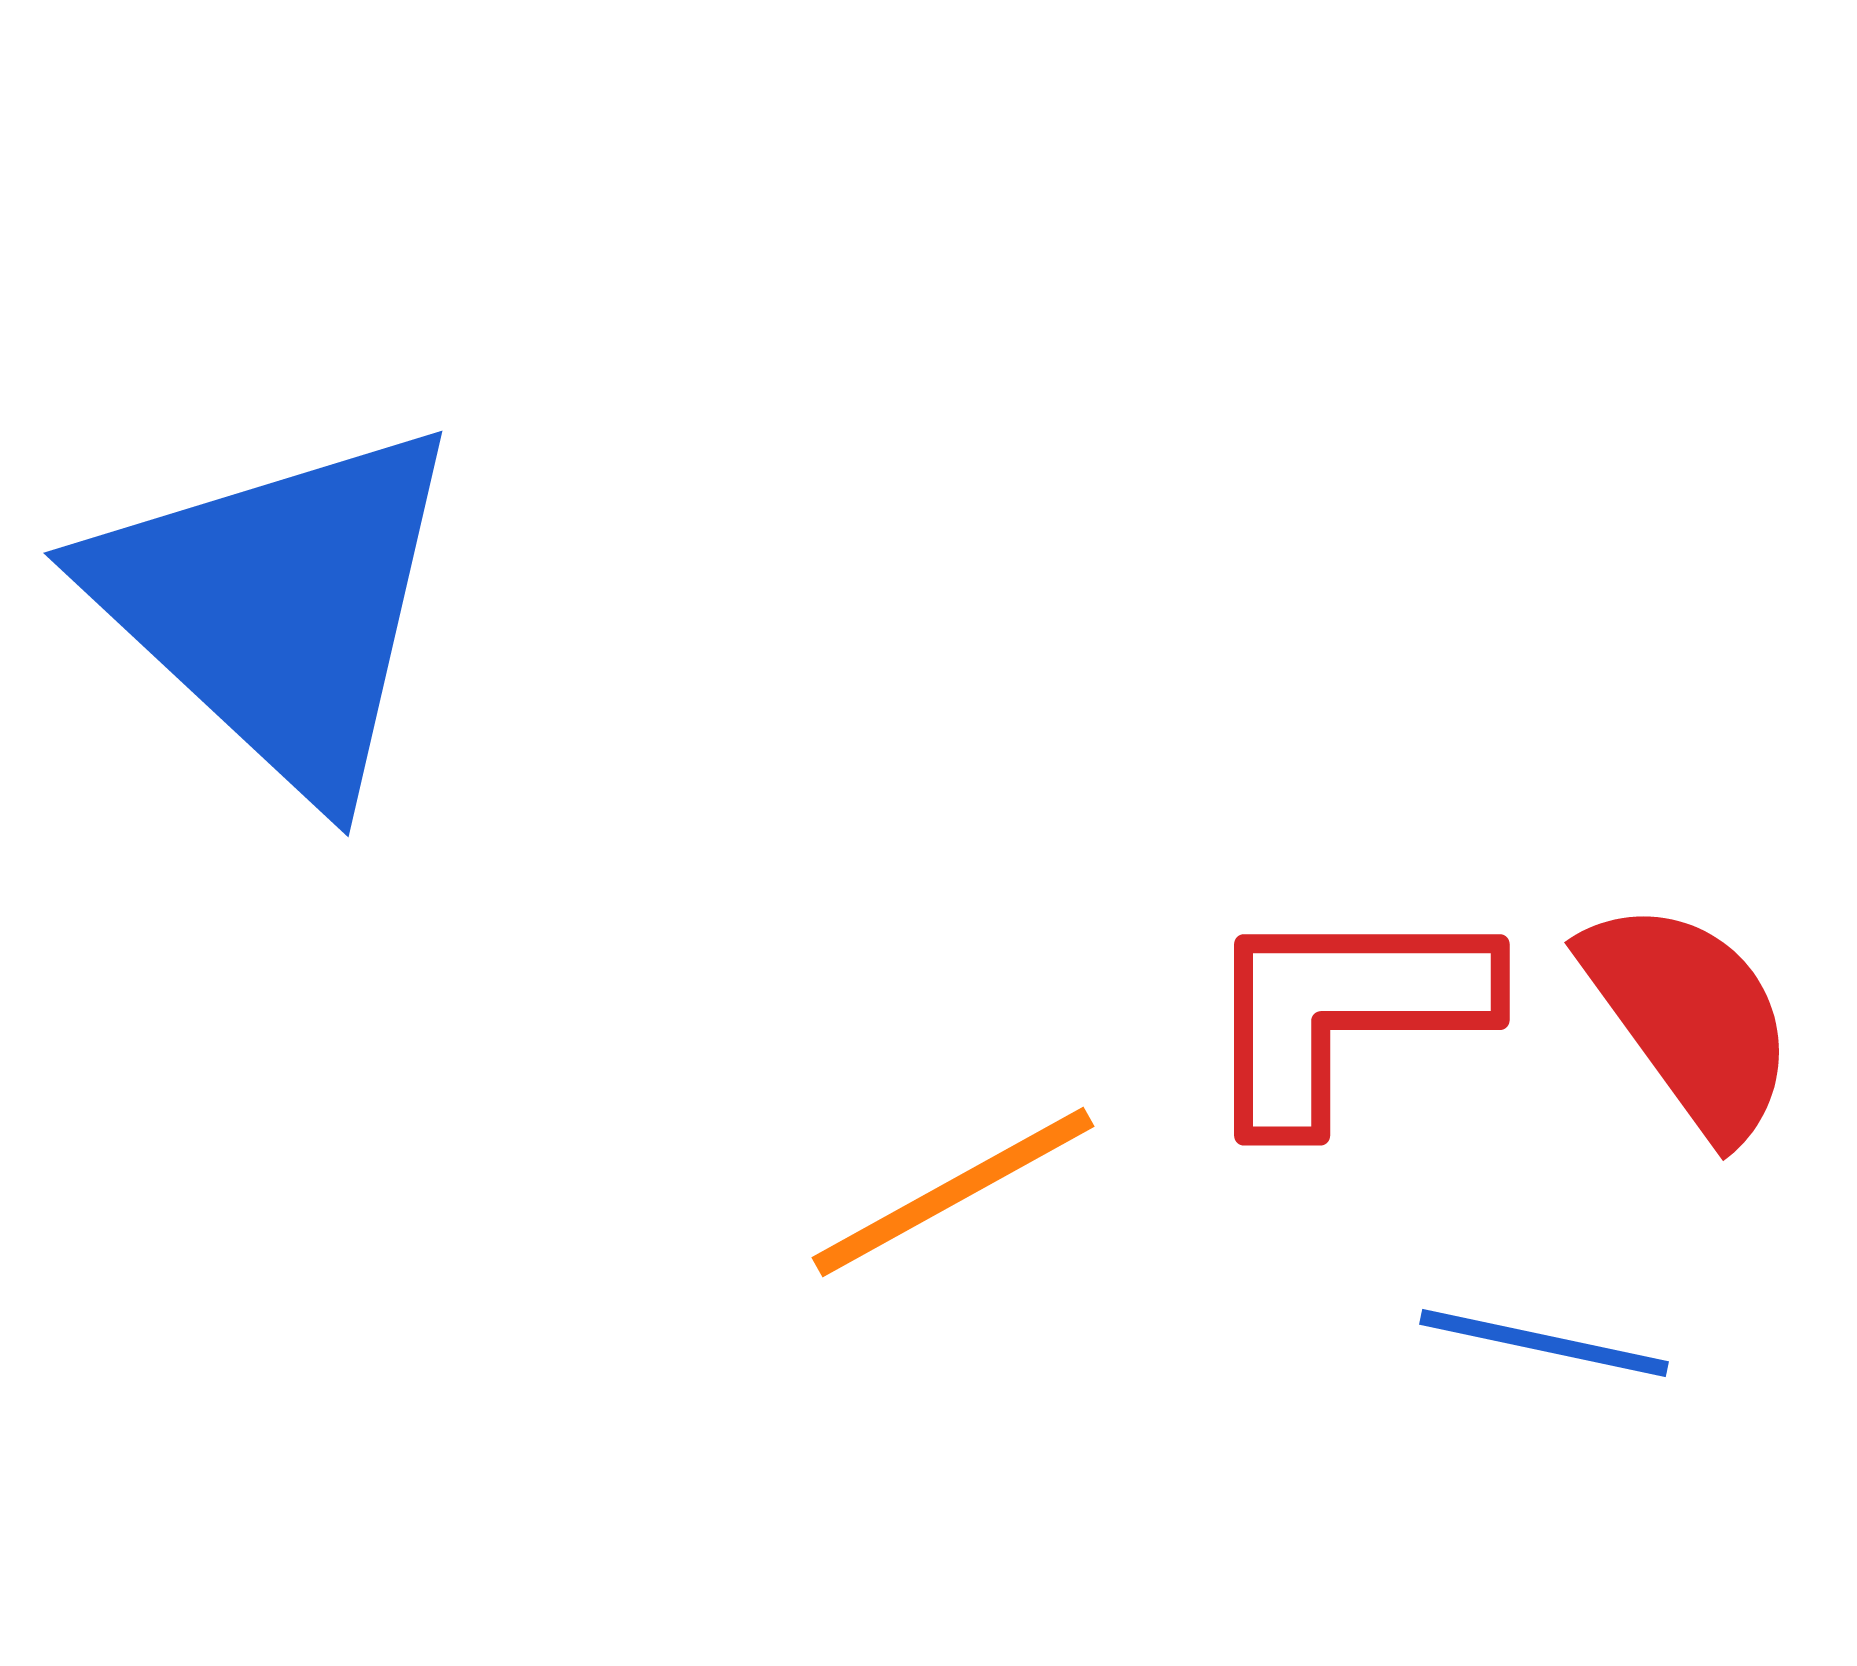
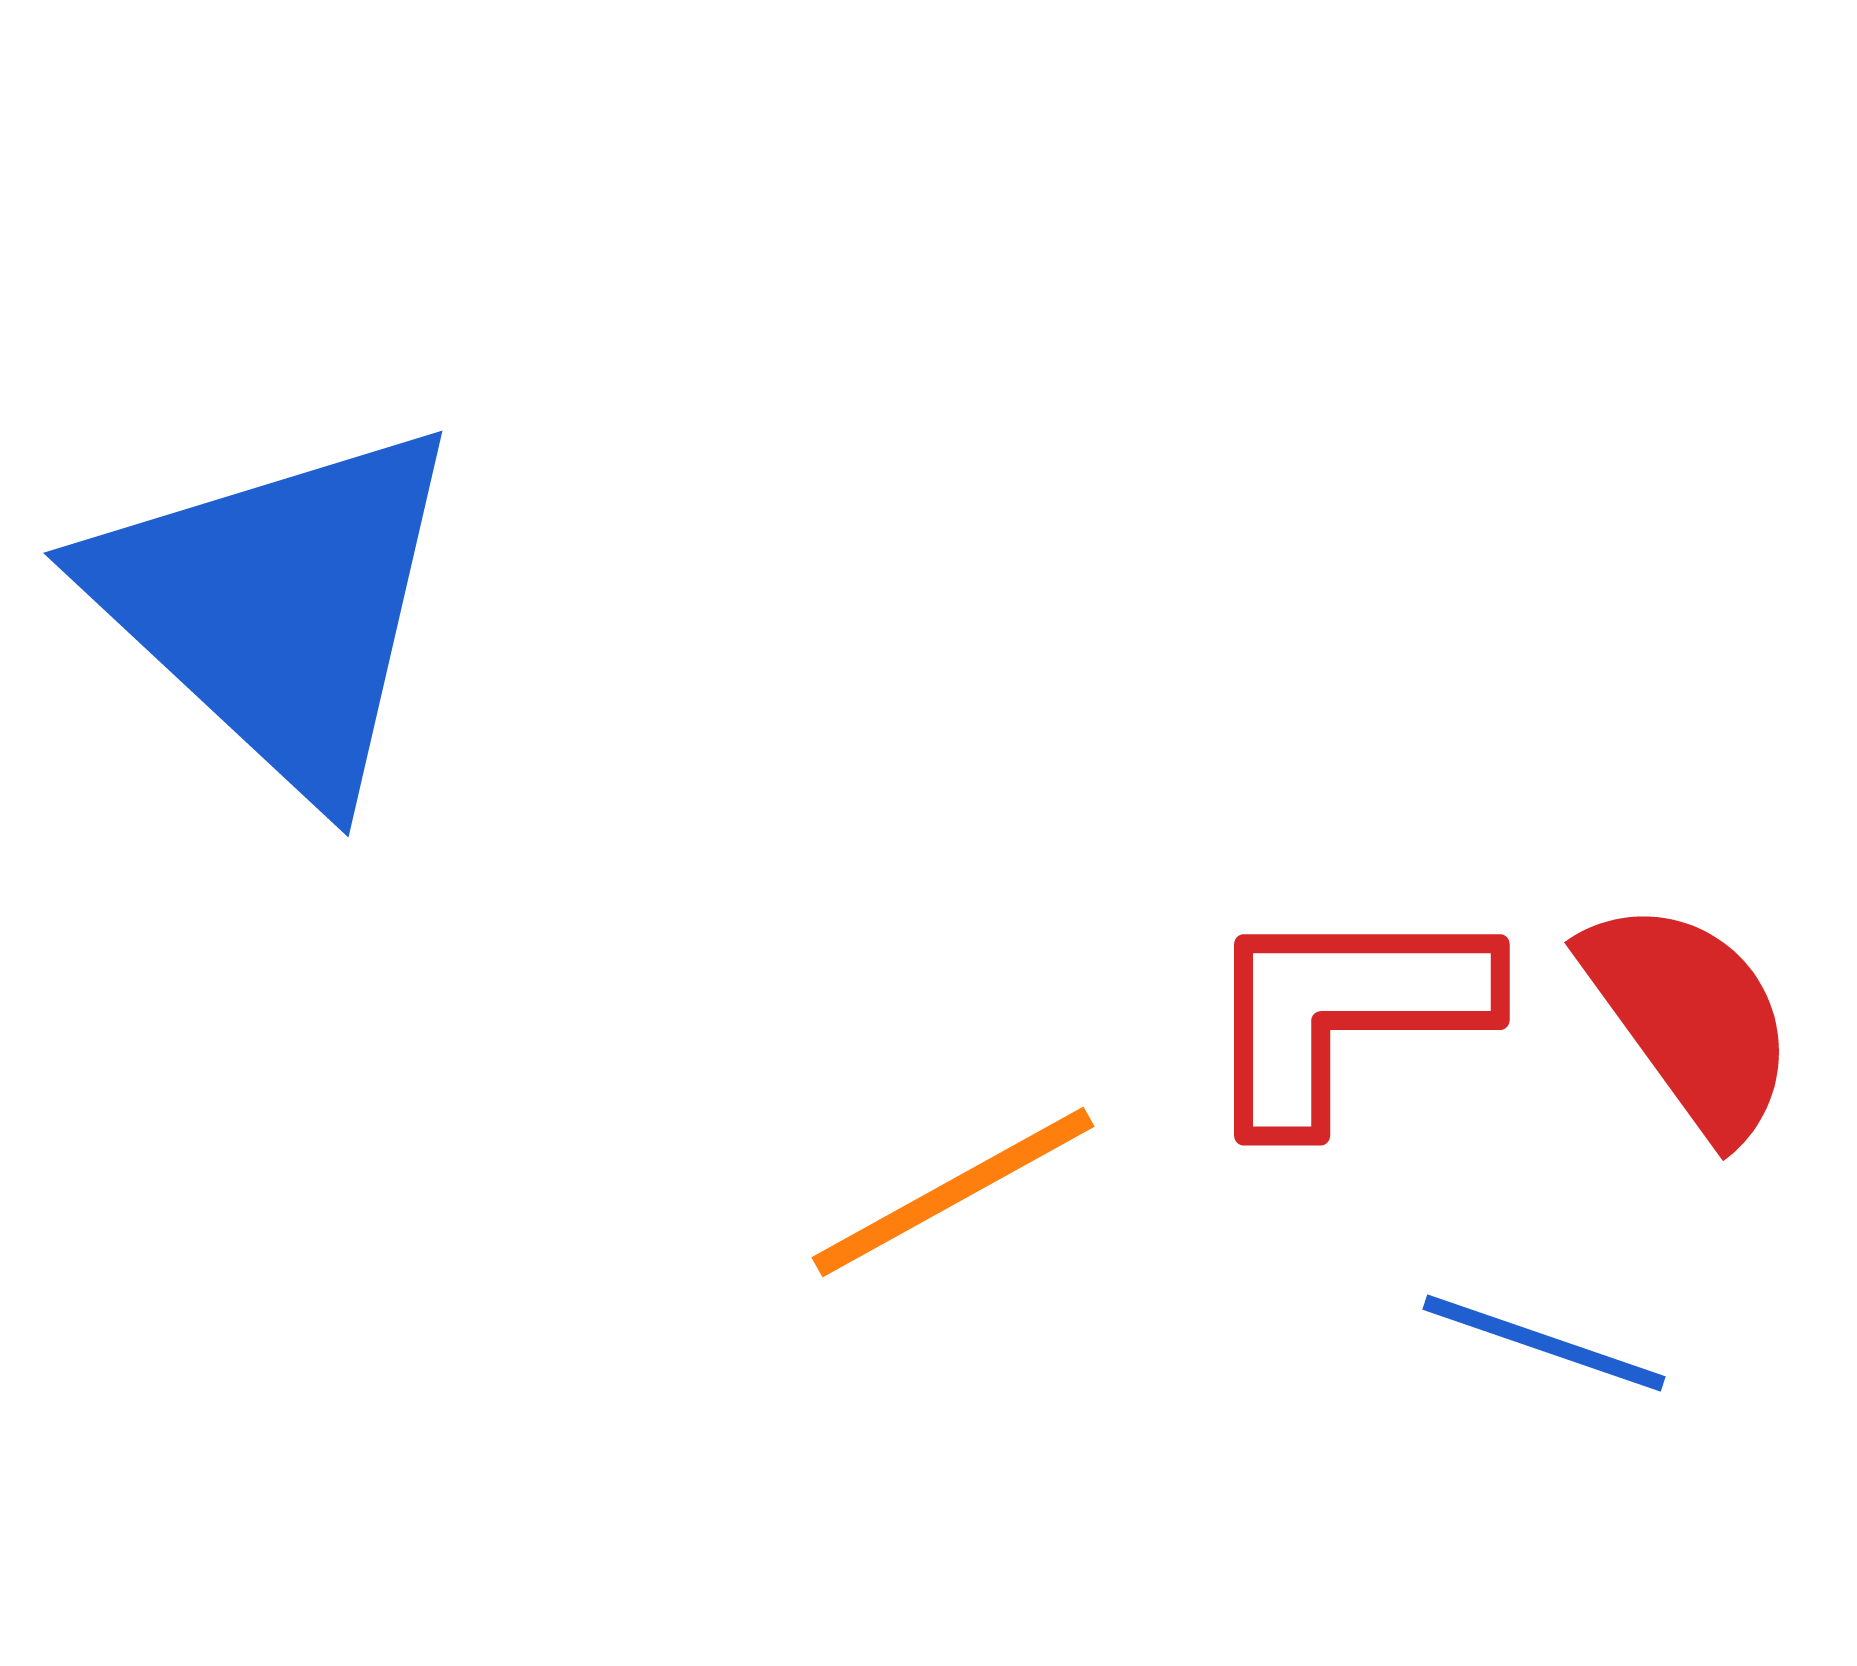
blue line: rotated 7 degrees clockwise
